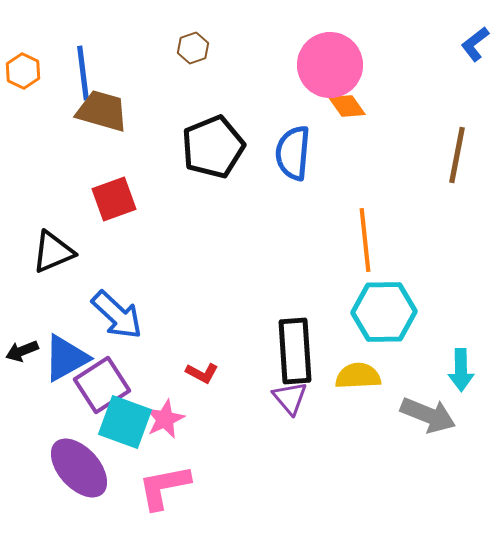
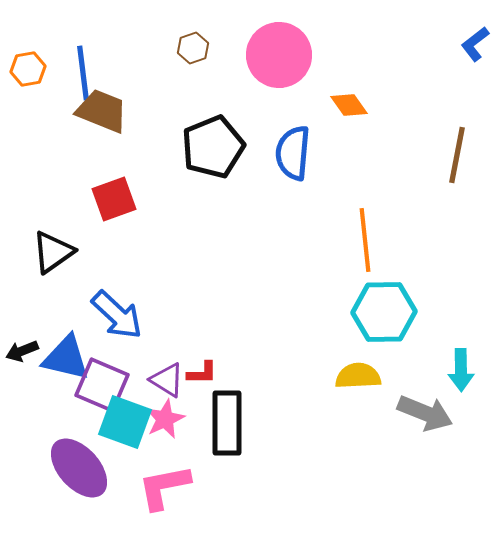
pink circle: moved 51 px left, 10 px up
orange hexagon: moved 5 px right, 2 px up; rotated 24 degrees clockwise
orange diamond: moved 2 px right, 1 px up
brown trapezoid: rotated 6 degrees clockwise
black triangle: rotated 12 degrees counterclockwise
black rectangle: moved 68 px left, 72 px down; rotated 4 degrees clockwise
blue triangle: rotated 42 degrees clockwise
red L-shape: rotated 28 degrees counterclockwise
purple square: rotated 34 degrees counterclockwise
purple triangle: moved 123 px left, 18 px up; rotated 18 degrees counterclockwise
gray arrow: moved 3 px left, 2 px up
